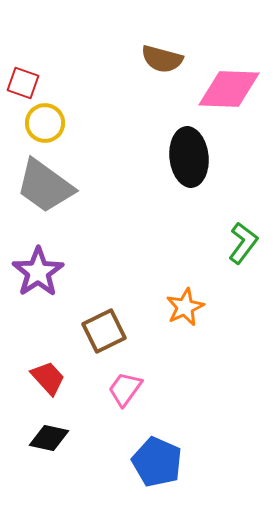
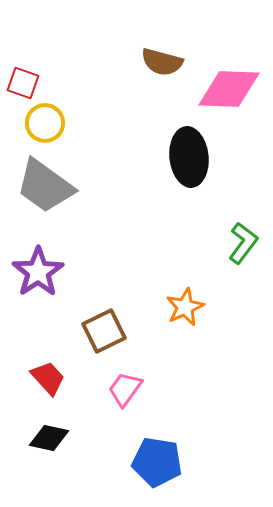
brown semicircle: moved 3 px down
blue pentagon: rotated 15 degrees counterclockwise
